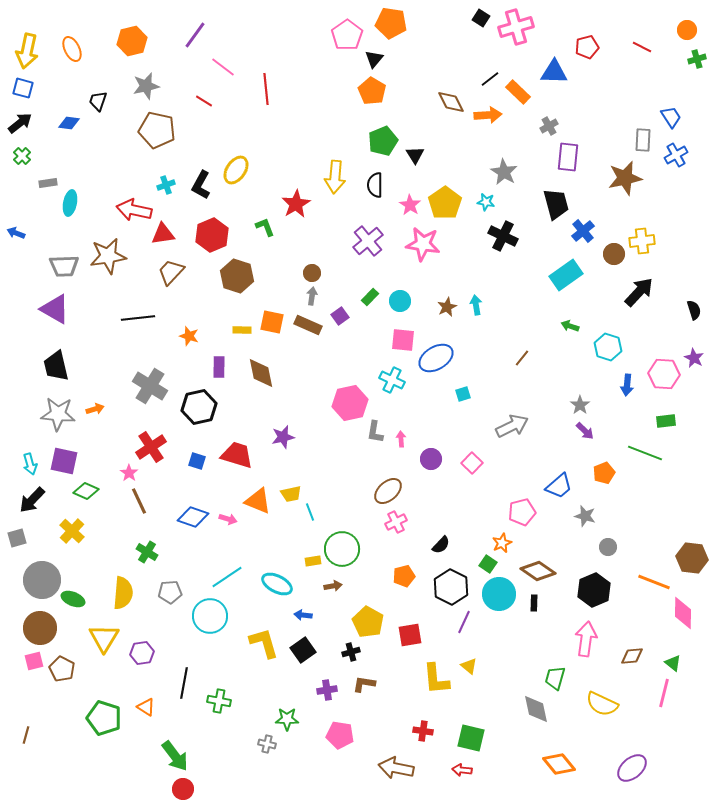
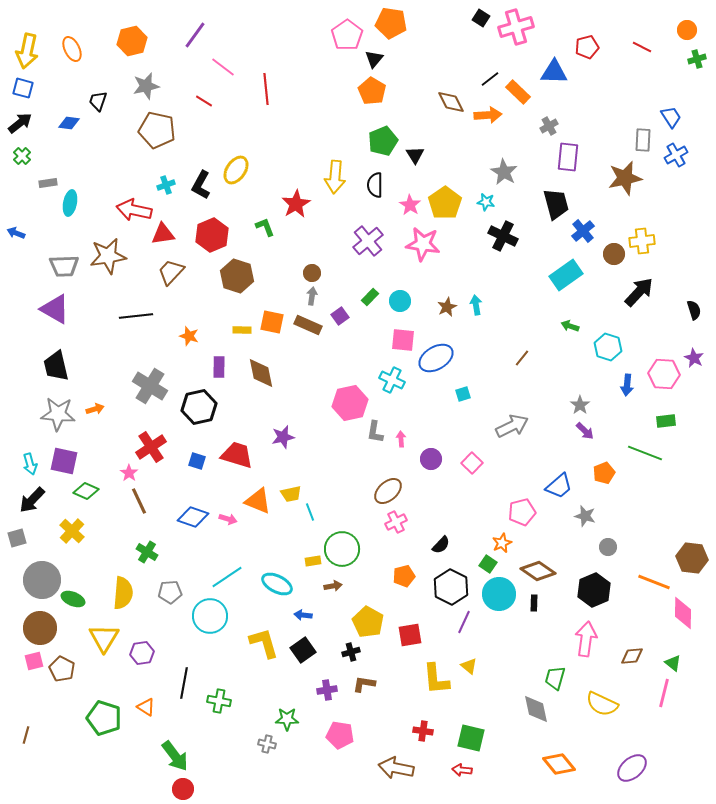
black line at (138, 318): moved 2 px left, 2 px up
